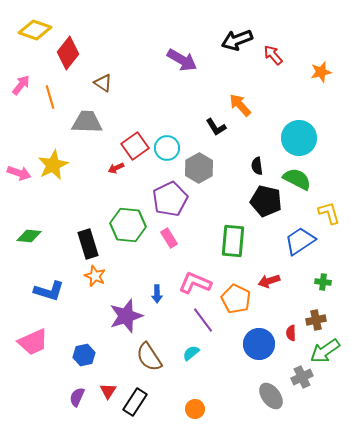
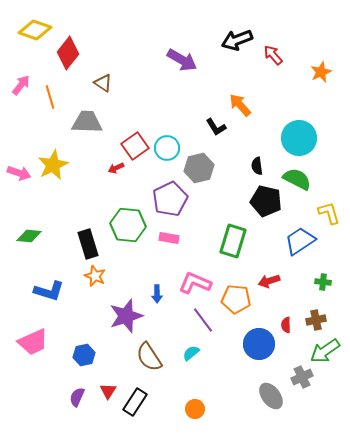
orange star at (321, 72): rotated 10 degrees counterclockwise
gray hexagon at (199, 168): rotated 16 degrees clockwise
pink rectangle at (169, 238): rotated 48 degrees counterclockwise
green rectangle at (233, 241): rotated 12 degrees clockwise
orange pentagon at (236, 299): rotated 20 degrees counterclockwise
red semicircle at (291, 333): moved 5 px left, 8 px up
